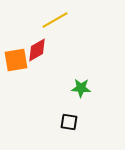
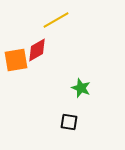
yellow line: moved 1 px right
green star: rotated 18 degrees clockwise
